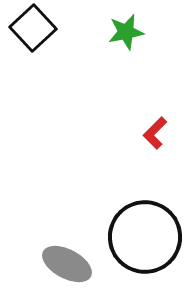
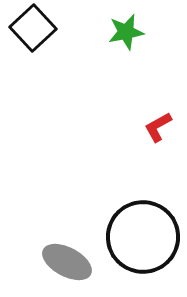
red L-shape: moved 3 px right, 6 px up; rotated 16 degrees clockwise
black circle: moved 2 px left
gray ellipse: moved 2 px up
